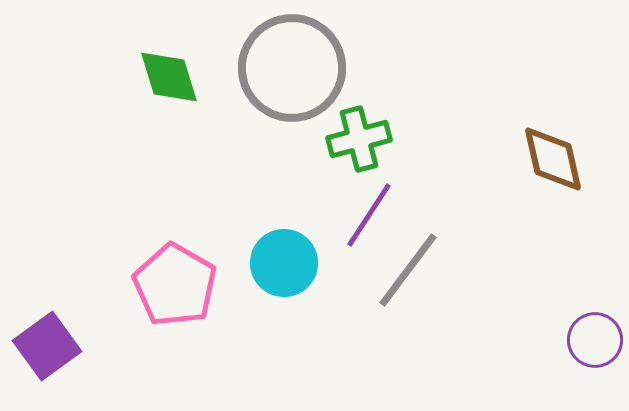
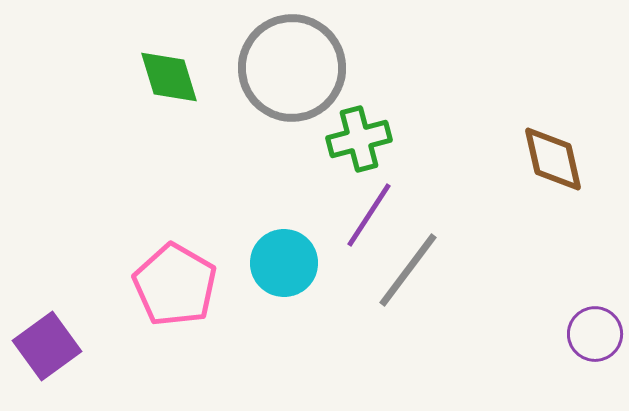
purple circle: moved 6 px up
